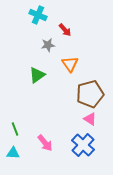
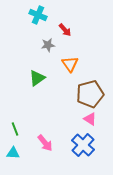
green triangle: moved 3 px down
